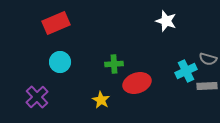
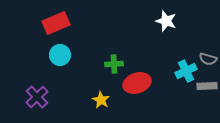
cyan circle: moved 7 px up
